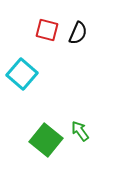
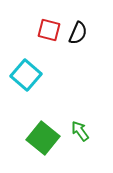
red square: moved 2 px right
cyan square: moved 4 px right, 1 px down
green square: moved 3 px left, 2 px up
